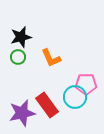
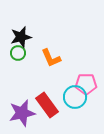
green circle: moved 4 px up
